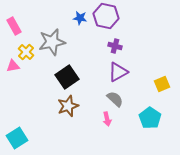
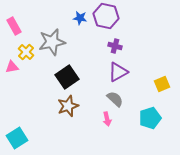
pink triangle: moved 1 px left, 1 px down
cyan pentagon: rotated 20 degrees clockwise
